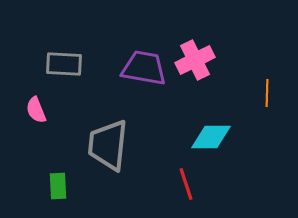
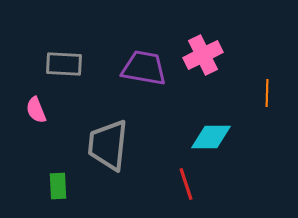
pink cross: moved 8 px right, 5 px up
